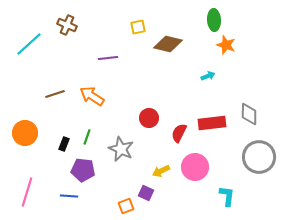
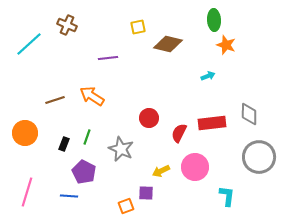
brown line: moved 6 px down
purple pentagon: moved 1 px right, 2 px down; rotated 20 degrees clockwise
purple square: rotated 21 degrees counterclockwise
